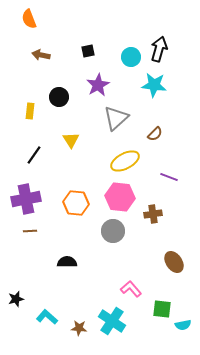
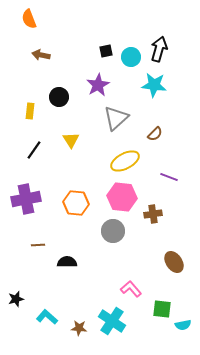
black square: moved 18 px right
black line: moved 5 px up
pink hexagon: moved 2 px right
brown line: moved 8 px right, 14 px down
